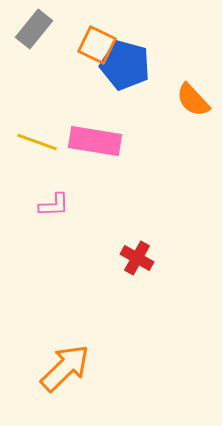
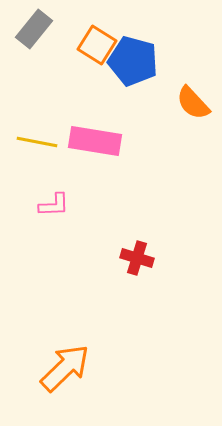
orange square: rotated 6 degrees clockwise
blue pentagon: moved 8 px right, 4 px up
orange semicircle: moved 3 px down
yellow line: rotated 9 degrees counterclockwise
red cross: rotated 12 degrees counterclockwise
